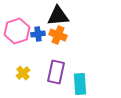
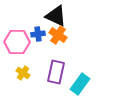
black triangle: moved 2 px left; rotated 30 degrees clockwise
pink hexagon: moved 11 px down; rotated 20 degrees clockwise
orange cross: rotated 12 degrees clockwise
yellow cross: rotated 16 degrees counterclockwise
cyan rectangle: rotated 40 degrees clockwise
